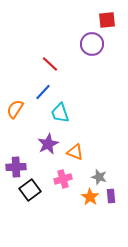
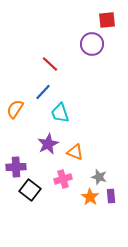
black square: rotated 15 degrees counterclockwise
